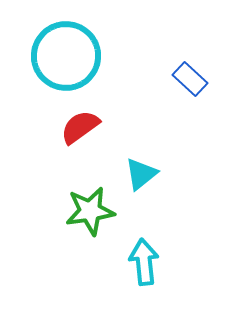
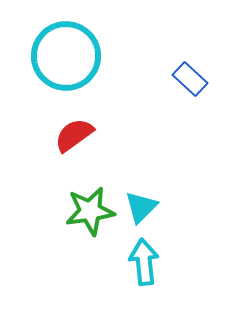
red semicircle: moved 6 px left, 8 px down
cyan triangle: moved 33 px down; rotated 6 degrees counterclockwise
